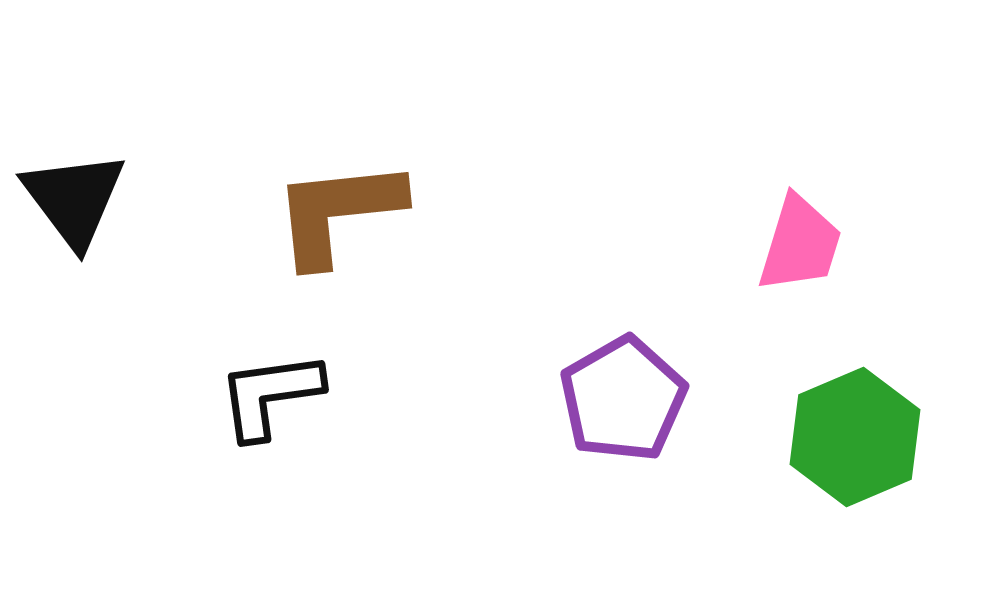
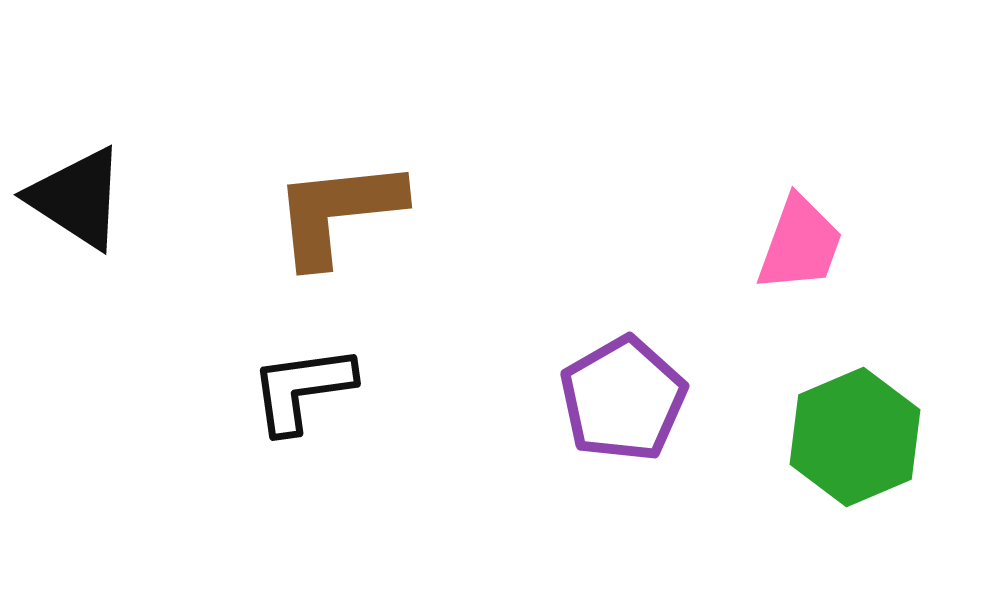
black triangle: moved 3 px right, 1 px up; rotated 20 degrees counterclockwise
pink trapezoid: rotated 3 degrees clockwise
black L-shape: moved 32 px right, 6 px up
